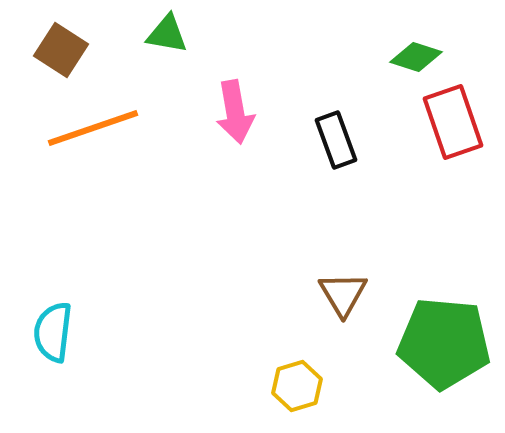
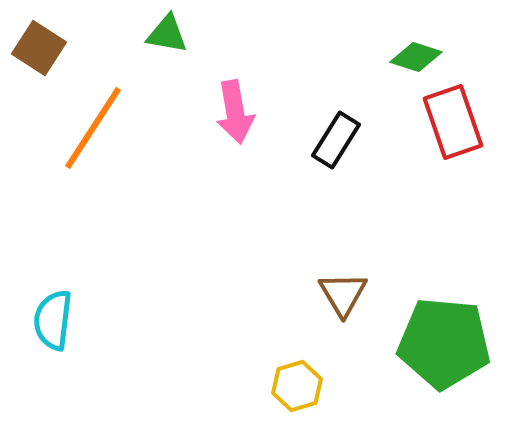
brown square: moved 22 px left, 2 px up
orange line: rotated 38 degrees counterclockwise
black rectangle: rotated 52 degrees clockwise
cyan semicircle: moved 12 px up
